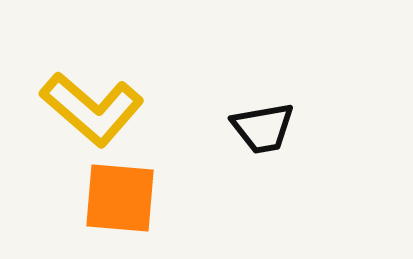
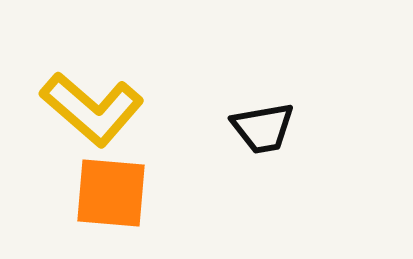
orange square: moved 9 px left, 5 px up
